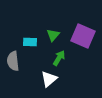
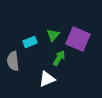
purple square: moved 5 px left, 3 px down
cyan rectangle: rotated 24 degrees counterclockwise
white triangle: moved 2 px left; rotated 18 degrees clockwise
